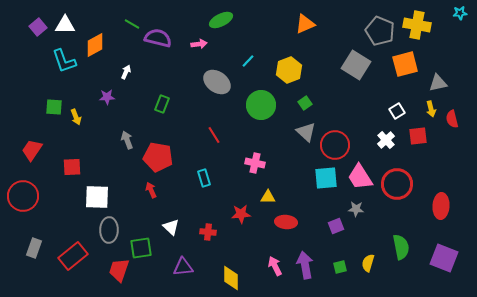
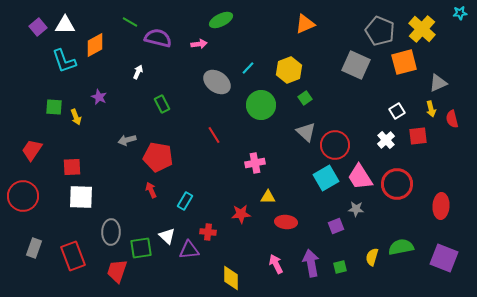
green line at (132, 24): moved 2 px left, 2 px up
yellow cross at (417, 25): moved 5 px right, 4 px down; rotated 32 degrees clockwise
cyan line at (248, 61): moved 7 px down
orange square at (405, 64): moved 1 px left, 2 px up
gray square at (356, 65): rotated 8 degrees counterclockwise
white arrow at (126, 72): moved 12 px right
gray triangle at (438, 83): rotated 12 degrees counterclockwise
purple star at (107, 97): moved 8 px left; rotated 28 degrees clockwise
green square at (305, 103): moved 5 px up
green rectangle at (162, 104): rotated 48 degrees counterclockwise
gray arrow at (127, 140): rotated 84 degrees counterclockwise
pink cross at (255, 163): rotated 24 degrees counterclockwise
cyan rectangle at (204, 178): moved 19 px left, 23 px down; rotated 48 degrees clockwise
cyan square at (326, 178): rotated 25 degrees counterclockwise
white square at (97, 197): moved 16 px left
white triangle at (171, 227): moved 4 px left, 9 px down
gray ellipse at (109, 230): moved 2 px right, 2 px down
green semicircle at (401, 247): rotated 90 degrees counterclockwise
red rectangle at (73, 256): rotated 72 degrees counterclockwise
yellow semicircle at (368, 263): moved 4 px right, 6 px up
purple arrow at (305, 265): moved 6 px right, 2 px up
pink arrow at (275, 266): moved 1 px right, 2 px up
purple triangle at (183, 267): moved 6 px right, 17 px up
red trapezoid at (119, 270): moved 2 px left, 1 px down
